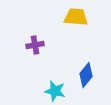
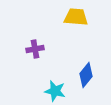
purple cross: moved 4 px down
